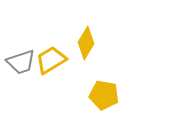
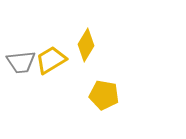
yellow diamond: moved 2 px down
gray trapezoid: rotated 12 degrees clockwise
